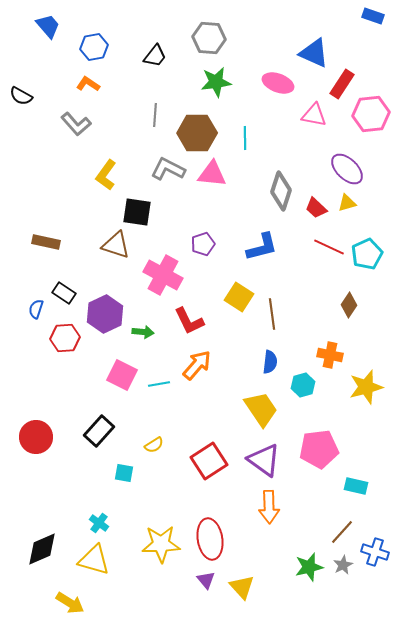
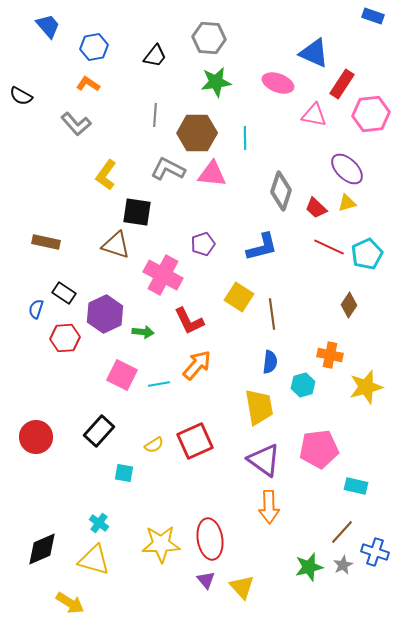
yellow trapezoid at (261, 409): moved 2 px left, 2 px up; rotated 24 degrees clockwise
red square at (209, 461): moved 14 px left, 20 px up; rotated 9 degrees clockwise
